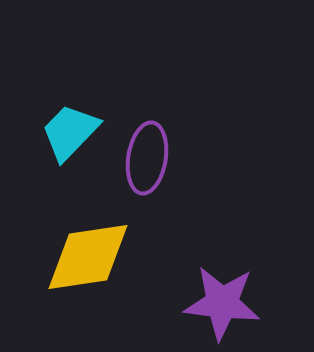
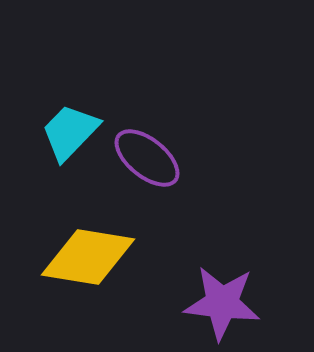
purple ellipse: rotated 60 degrees counterclockwise
yellow diamond: rotated 18 degrees clockwise
